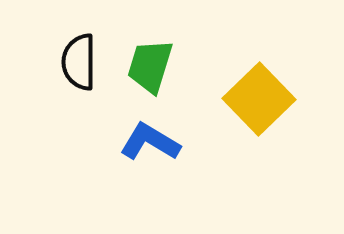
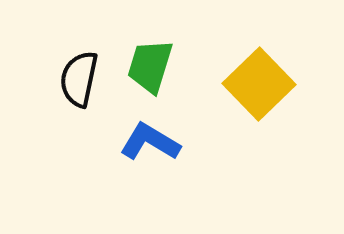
black semicircle: moved 17 px down; rotated 12 degrees clockwise
yellow square: moved 15 px up
